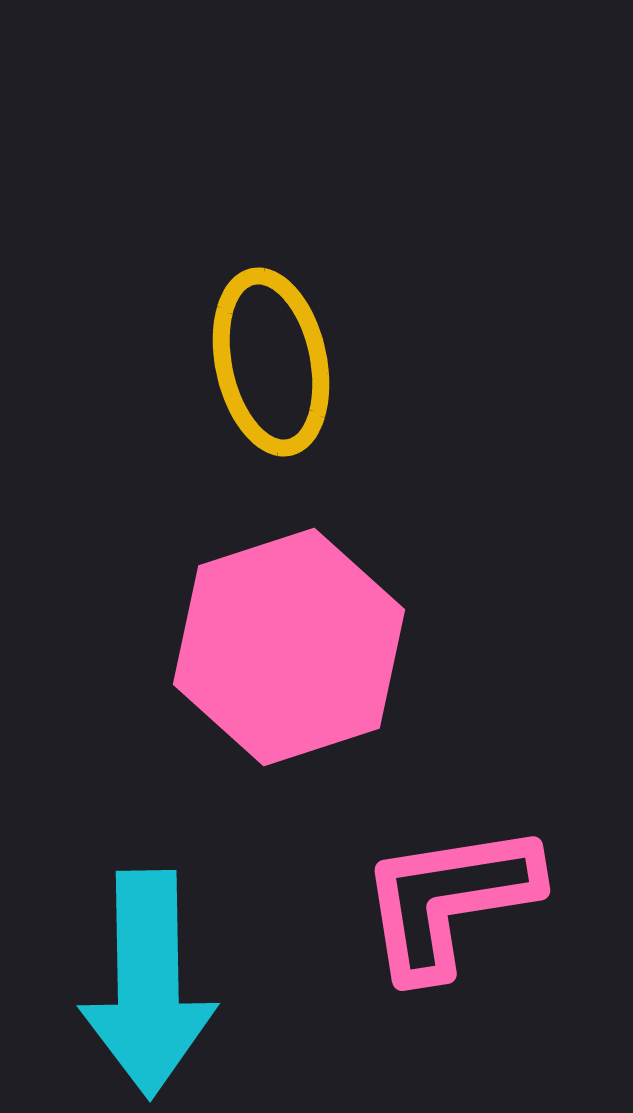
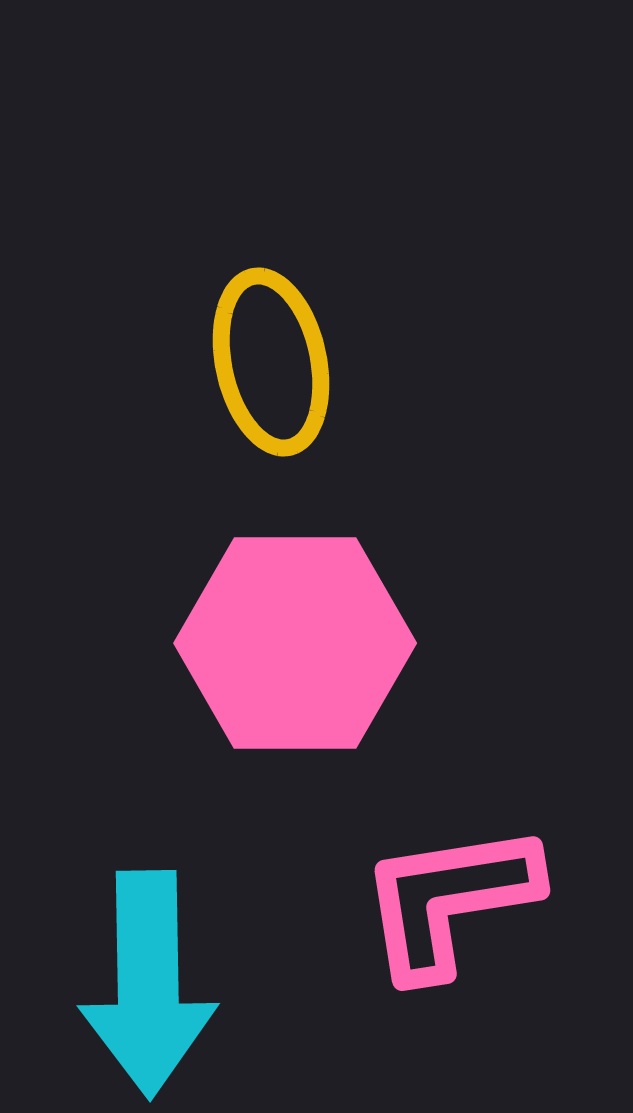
pink hexagon: moved 6 px right, 4 px up; rotated 18 degrees clockwise
